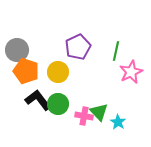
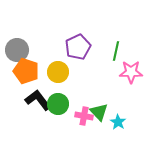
pink star: rotated 25 degrees clockwise
